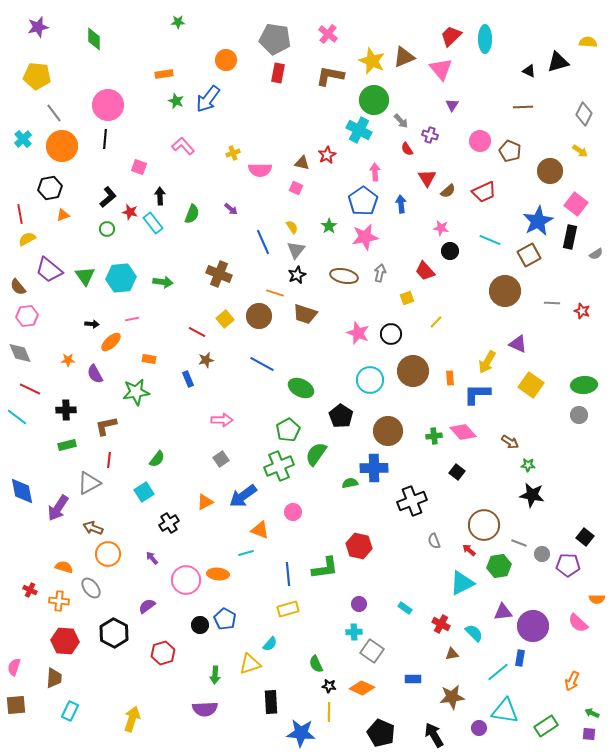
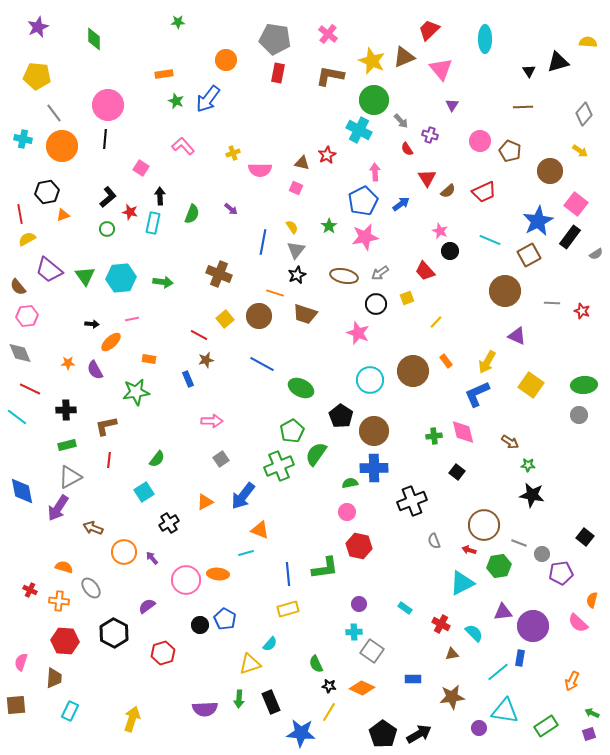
purple star at (38, 27): rotated 10 degrees counterclockwise
red trapezoid at (451, 36): moved 22 px left, 6 px up
black triangle at (529, 71): rotated 32 degrees clockwise
gray diamond at (584, 114): rotated 15 degrees clockwise
cyan cross at (23, 139): rotated 36 degrees counterclockwise
pink square at (139, 167): moved 2 px right, 1 px down; rotated 14 degrees clockwise
black hexagon at (50, 188): moved 3 px left, 4 px down
blue pentagon at (363, 201): rotated 8 degrees clockwise
blue arrow at (401, 204): rotated 60 degrees clockwise
cyan rectangle at (153, 223): rotated 50 degrees clockwise
pink star at (441, 228): moved 1 px left, 3 px down; rotated 14 degrees clockwise
black rectangle at (570, 237): rotated 25 degrees clockwise
blue line at (263, 242): rotated 35 degrees clockwise
gray arrow at (380, 273): rotated 138 degrees counterclockwise
red line at (197, 332): moved 2 px right, 3 px down
black circle at (391, 334): moved 15 px left, 30 px up
purple triangle at (518, 344): moved 1 px left, 8 px up
orange star at (68, 360): moved 3 px down
purple semicircle at (95, 374): moved 4 px up
orange rectangle at (450, 378): moved 4 px left, 17 px up; rotated 32 degrees counterclockwise
blue L-shape at (477, 394): rotated 24 degrees counterclockwise
pink arrow at (222, 420): moved 10 px left, 1 px down
green pentagon at (288, 430): moved 4 px right, 1 px down
brown circle at (388, 431): moved 14 px left
pink diamond at (463, 432): rotated 28 degrees clockwise
gray triangle at (89, 483): moved 19 px left, 6 px up
blue arrow at (243, 496): rotated 16 degrees counterclockwise
pink circle at (293, 512): moved 54 px right
red arrow at (469, 550): rotated 24 degrees counterclockwise
orange circle at (108, 554): moved 16 px right, 2 px up
purple pentagon at (568, 565): moved 7 px left, 8 px down; rotated 10 degrees counterclockwise
orange semicircle at (597, 599): moved 5 px left, 1 px down; rotated 105 degrees clockwise
pink semicircle at (14, 667): moved 7 px right, 5 px up
green arrow at (215, 675): moved 24 px right, 24 px down
black rectangle at (271, 702): rotated 20 degrees counterclockwise
yellow line at (329, 712): rotated 30 degrees clockwise
black pentagon at (381, 733): moved 2 px right, 1 px down; rotated 12 degrees clockwise
purple square at (589, 734): rotated 24 degrees counterclockwise
black arrow at (434, 735): moved 15 px left, 1 px up; rotated 90 degrees clockwise
